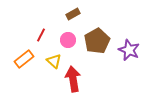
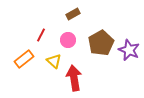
brown pentagon: moved 4 px right, 2 px down
red arrow: moved 1 px right, 1 px up
